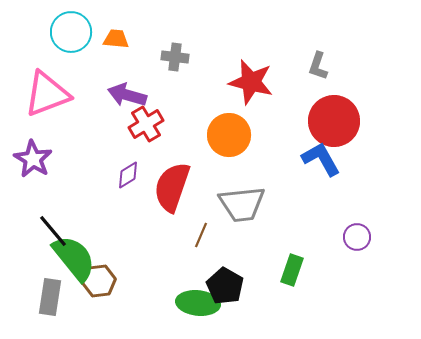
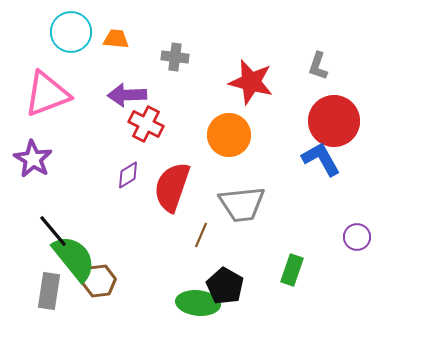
purple arrow: rotated 18 degrees counterclockwise
red cross: rotated 32 degrees counterclockwise
gray rectangle: moved 1 px left, 6 px up
